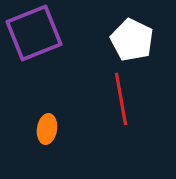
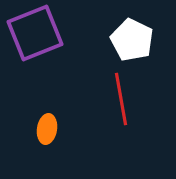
purple square: moved 1 px right
